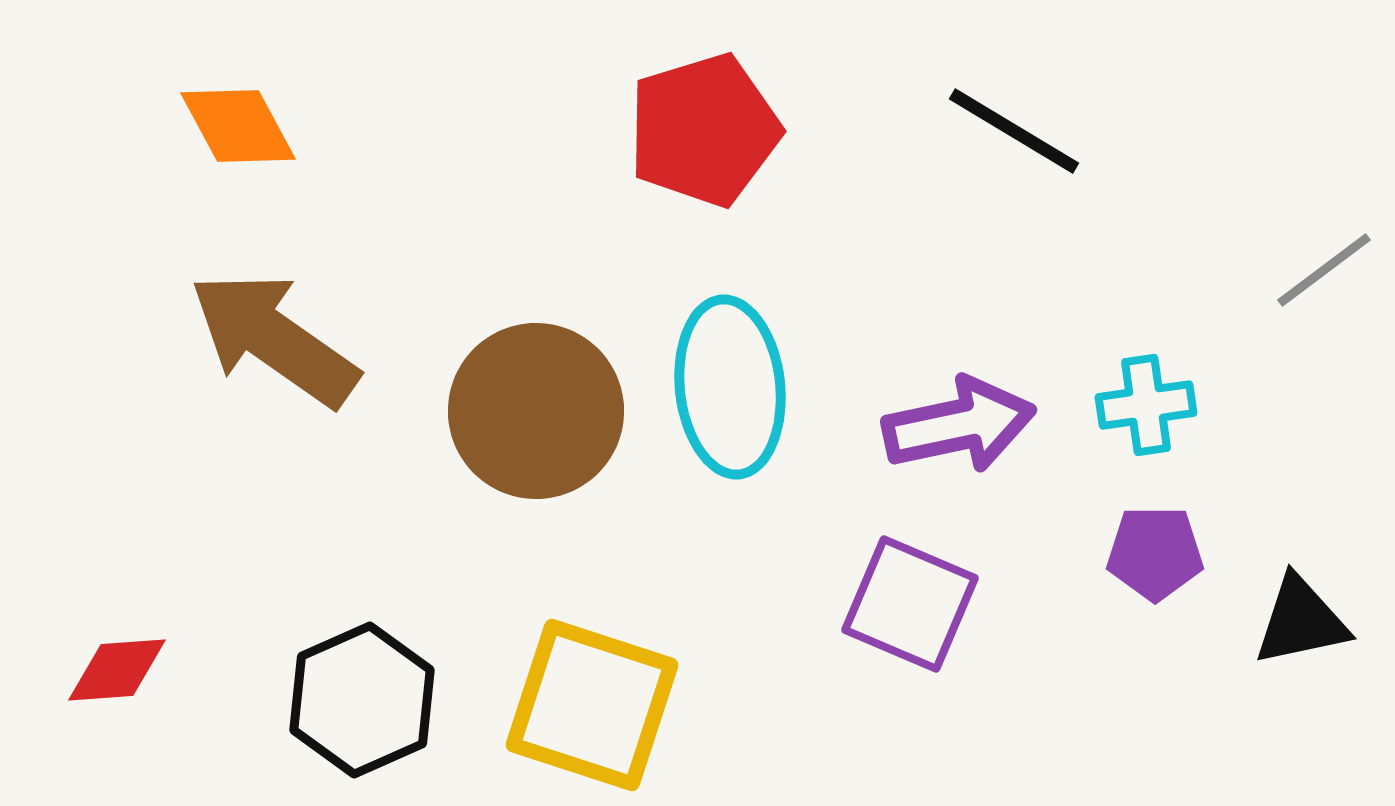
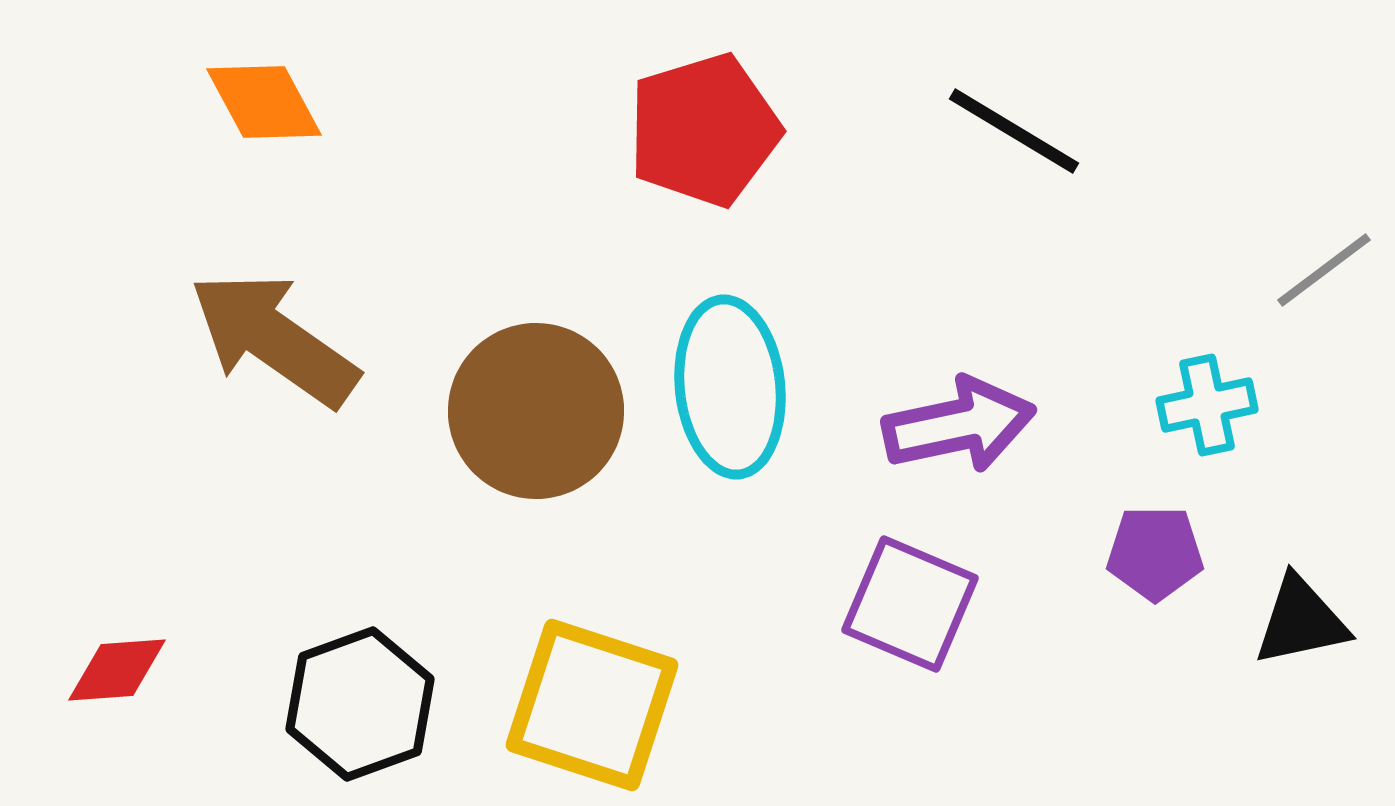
orange diamond: moved 26 px right, 24 px up
cyan cross: moved 61 px right; rotated 4 degrees counterclockwise
black hexagon: moved 2 px left, 4 px down; rotated 4 degrees clockwise
